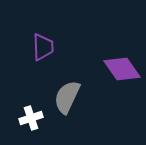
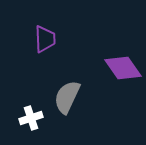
purple trapezoid: moved 2 px right, 8 px up
purple diamond: moved 1 px right, 1 px up
